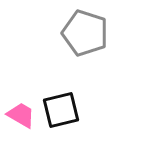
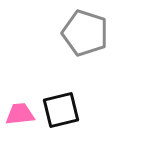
pink trapezoid: moved 1 px left, 1 px up; rotated 36 degrees counterclockwise
